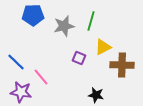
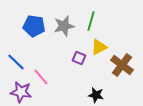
blue pentagon: moved 1 px right, 11 px down; rotated 10 degrees clockwise
yellow triangle: moved 4 px left
brown cross: rotated 35 degrees clockwise
